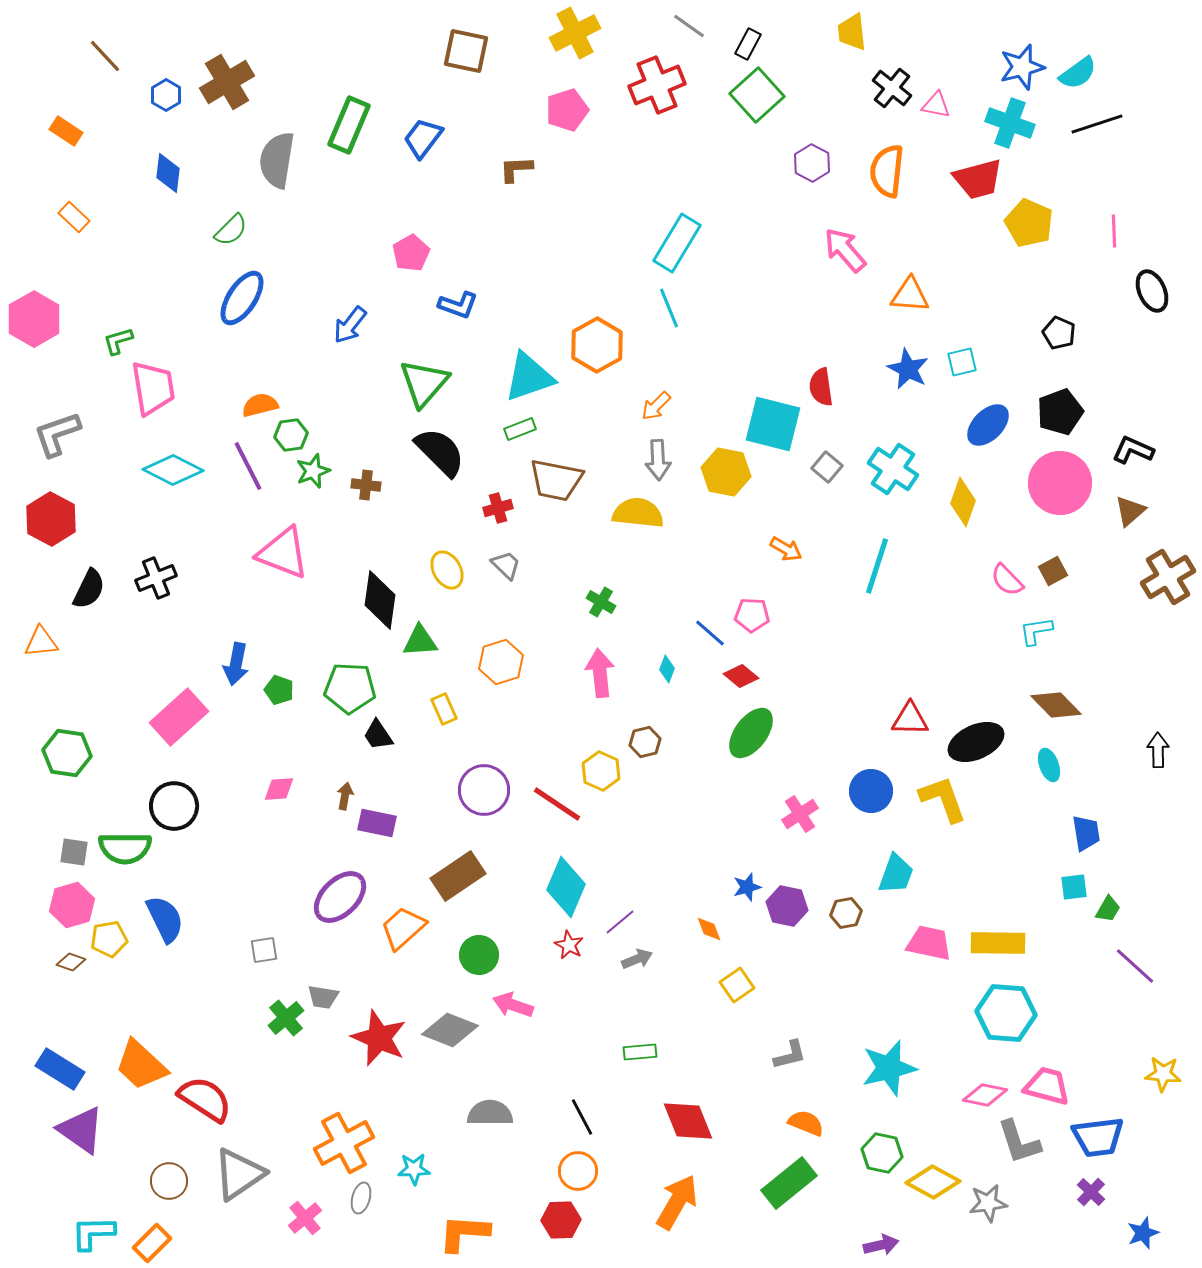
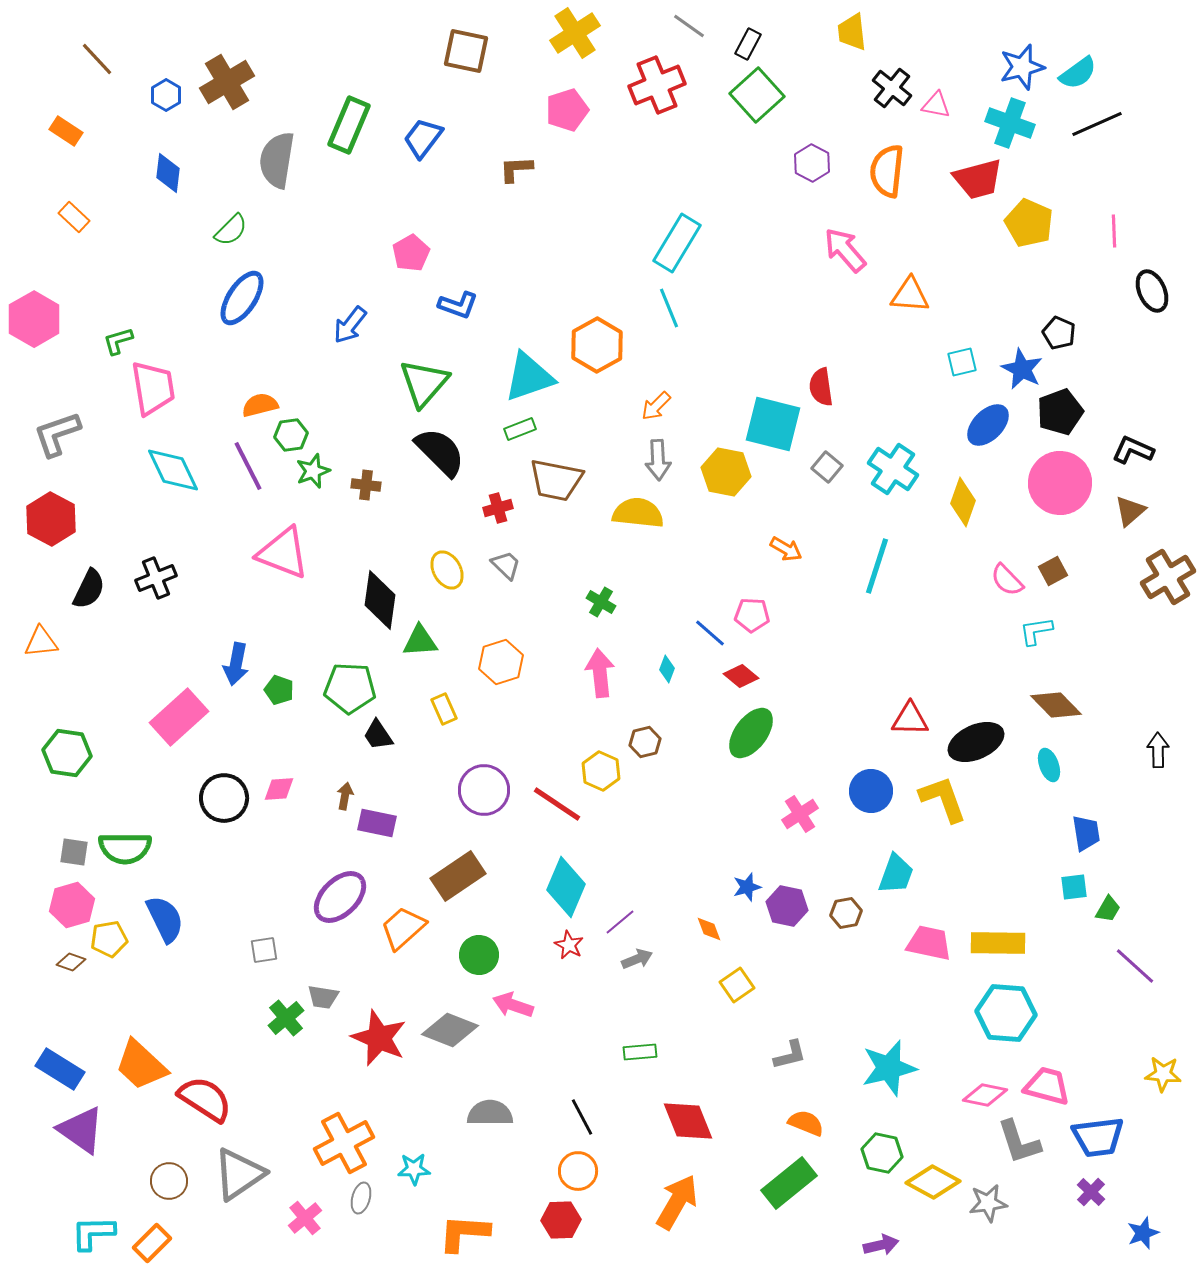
yellow cross at (575, 33): rotated 6 degrees counterclockwise
brown line at (105, 56): moved 8 px left, 3 px down
black line at (1097, 124): rotated 6 degrees counterclockwise
blue star at (908, 369): moved 114 px right
cyan diamond at (173, 470): rotated 38 degrees clockwise
black circle at (174, 806): moved 50 px right, 8 px up
